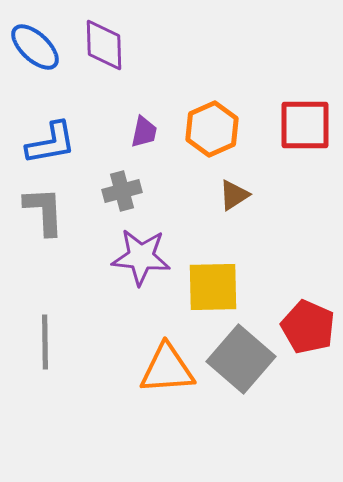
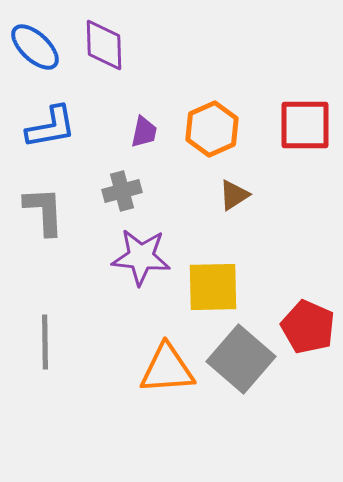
blue L-shape: moved 16 px up
